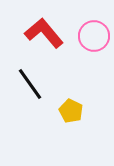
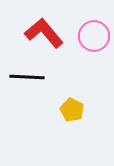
black line: moved 3 px left, 7 px up; rotated 52 degrees counterclockwise
yellow pentagon: moved 1 px right, 1 px up
